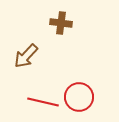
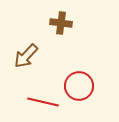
red circle: moved 11 px up
